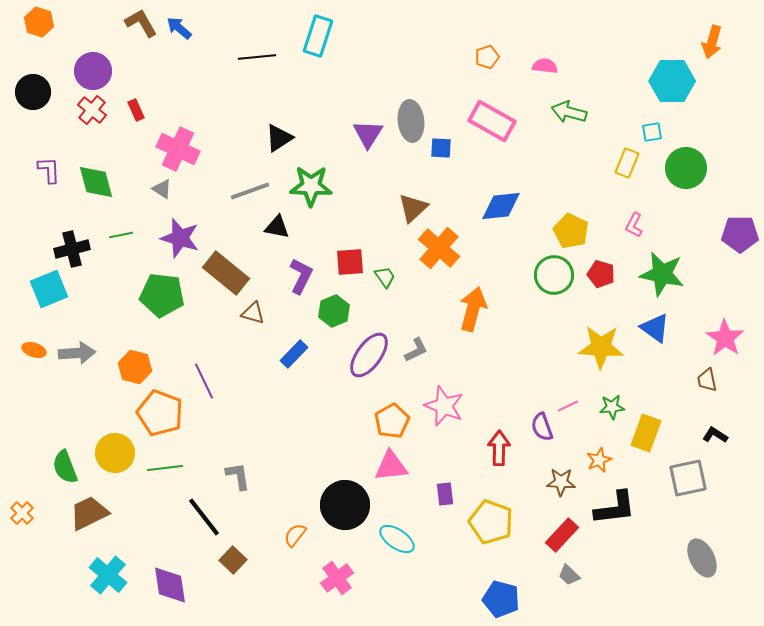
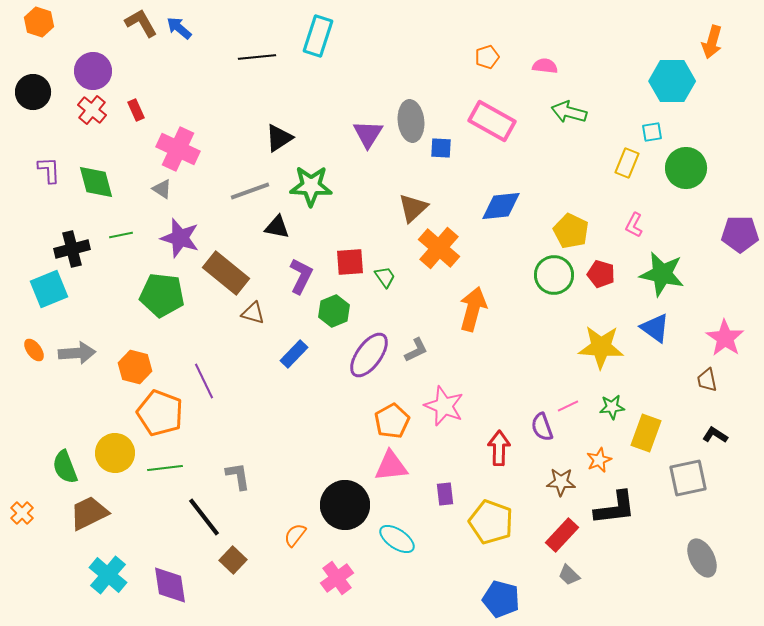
orange ellipse at (34, 350): rotated 35 degrees clockwise
